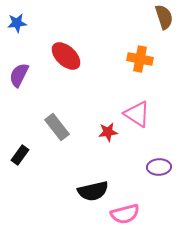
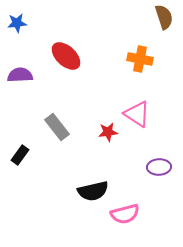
purple semicircle: moved 1 px right; rotated 60 degrees clockwise
